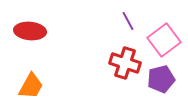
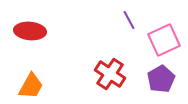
purple line: moved 1 px right, 1 px up
pink square: rotated 12 degrees clockwise
red cross: moved 15 px left, 11 px down; rotated 16 degrees clockwise
purple pentagon: rotated 16 degrees counterclockwise
